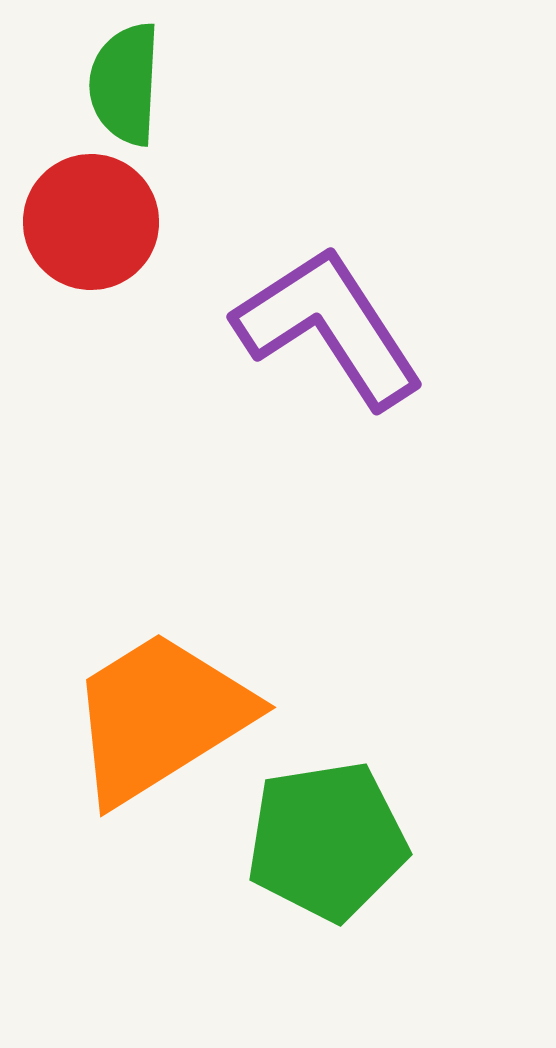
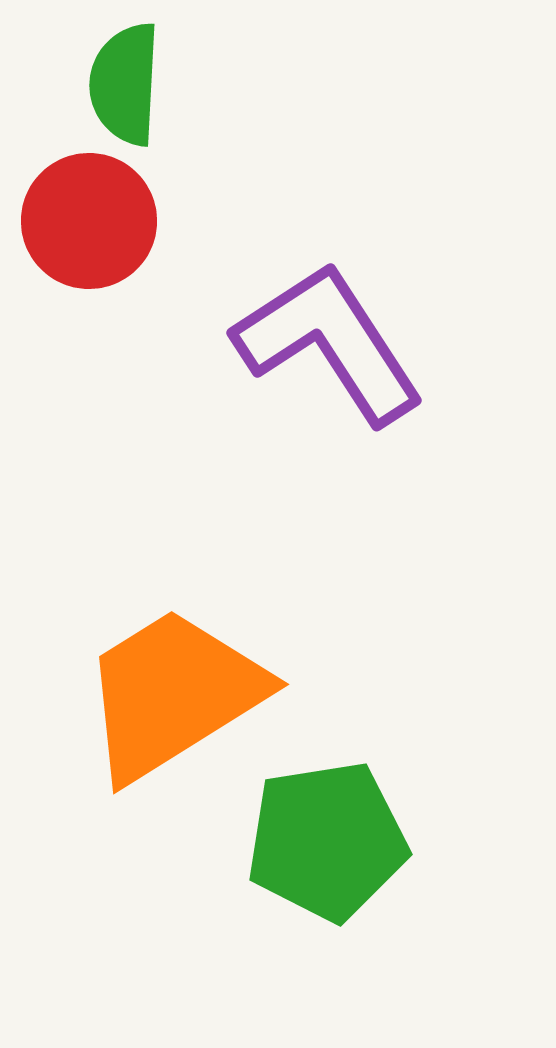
red circle: moved 2 px left, 1 px up
purple L-shape: moved 16 px down
orange trapezoid: moved 13 px right, 23 px up
